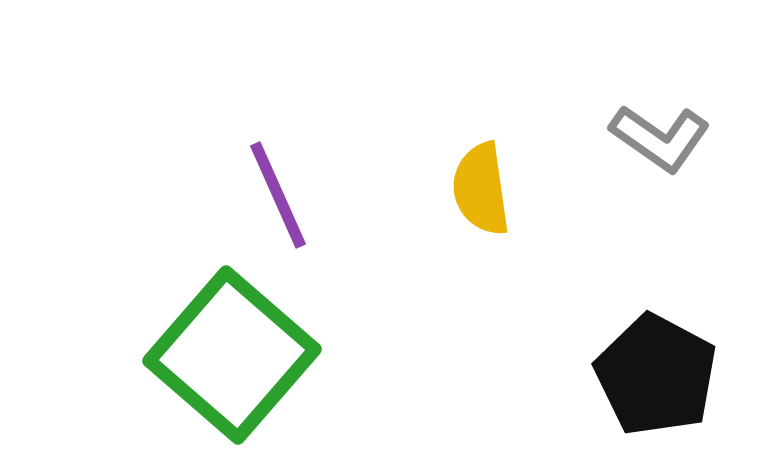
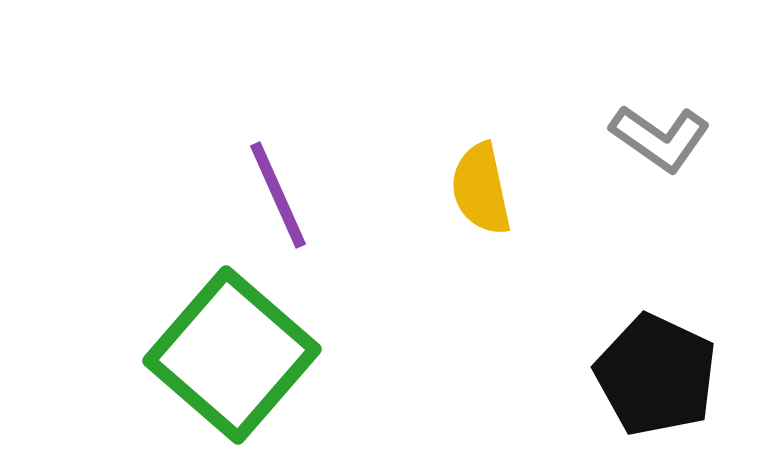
yellow semicircle: rotated 4 degrees counterclockwise
black pentagon: rotated 3 degrees counterclockwise
